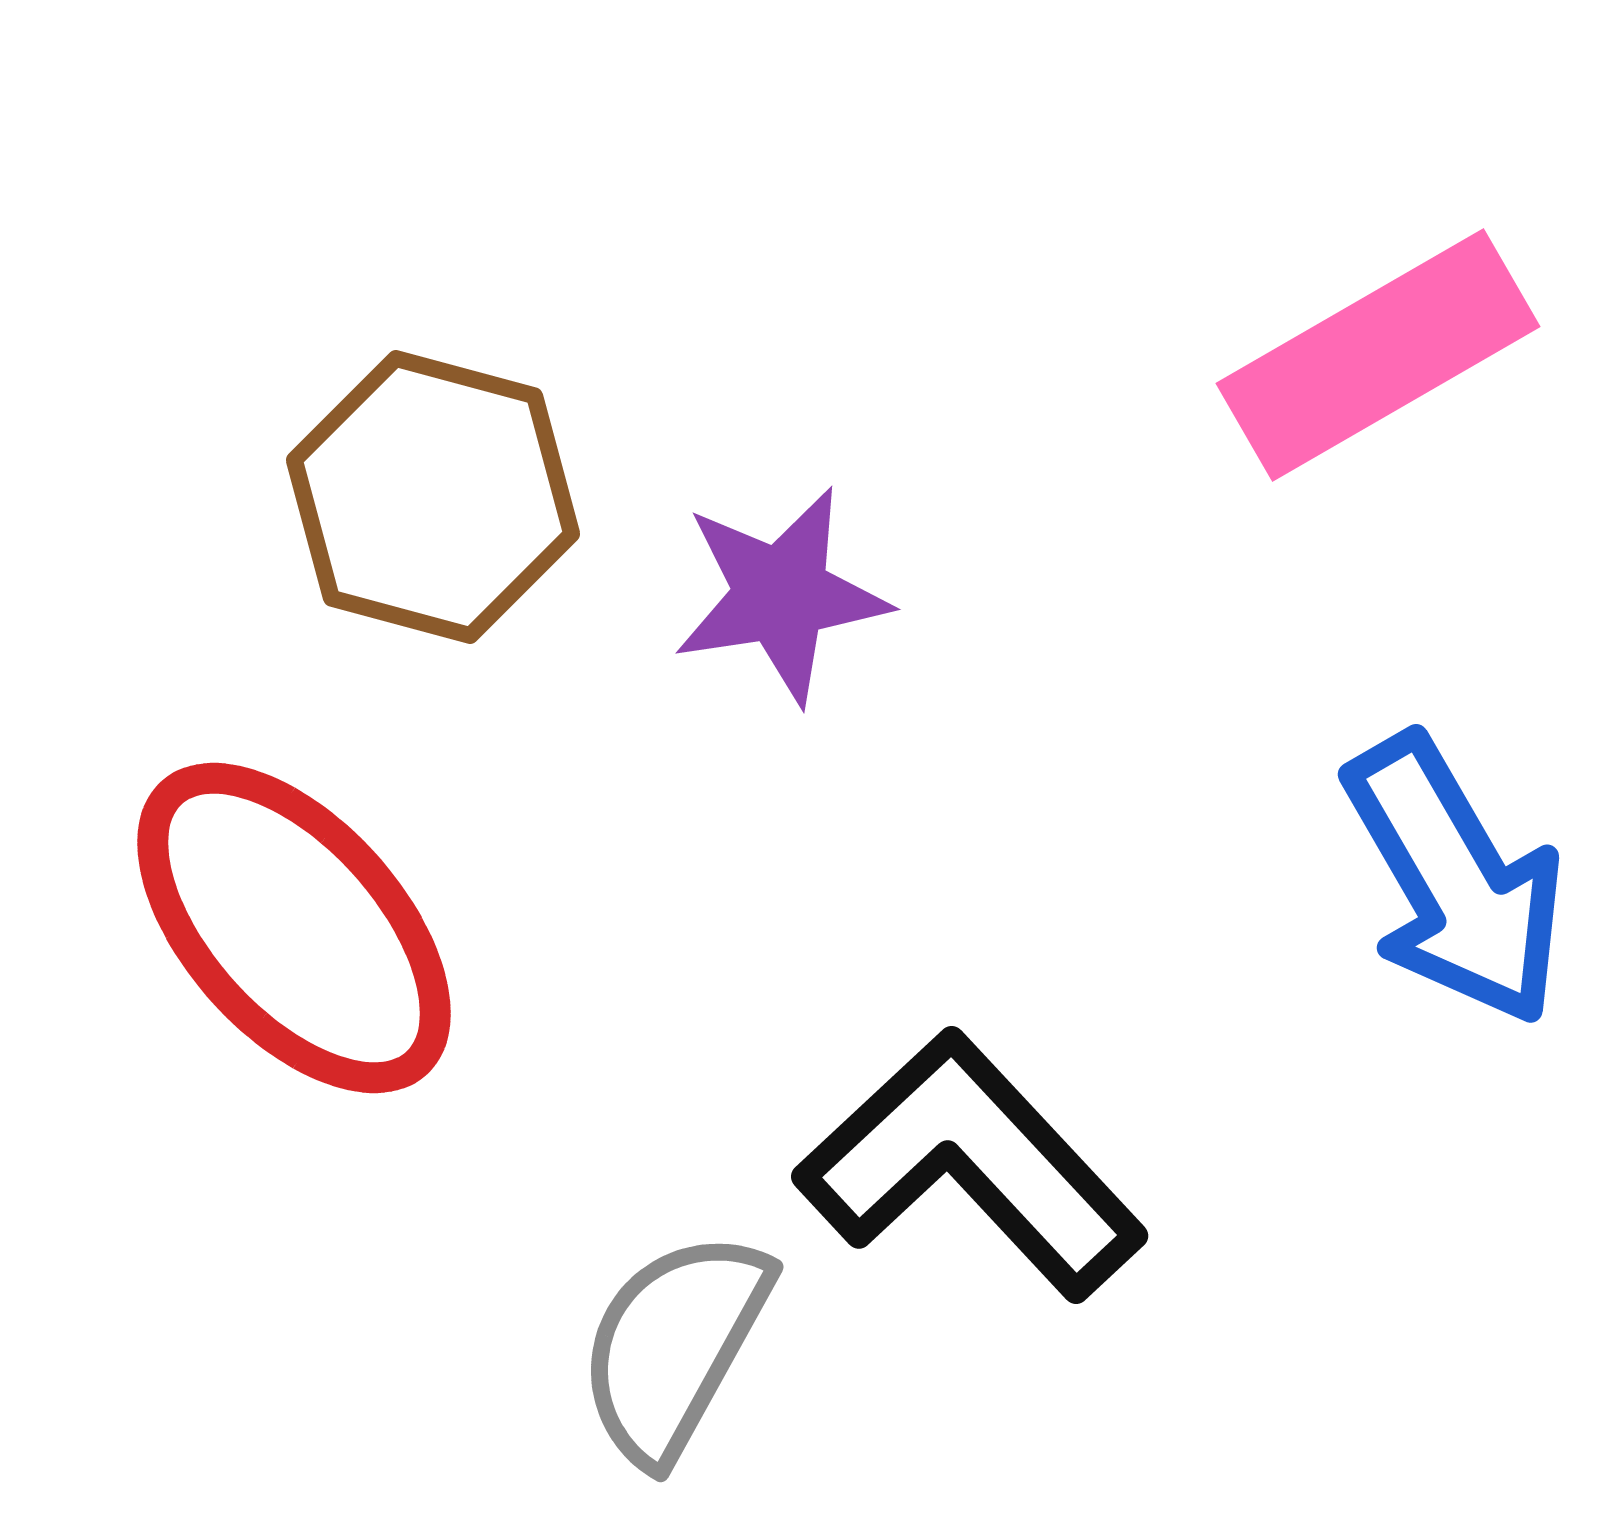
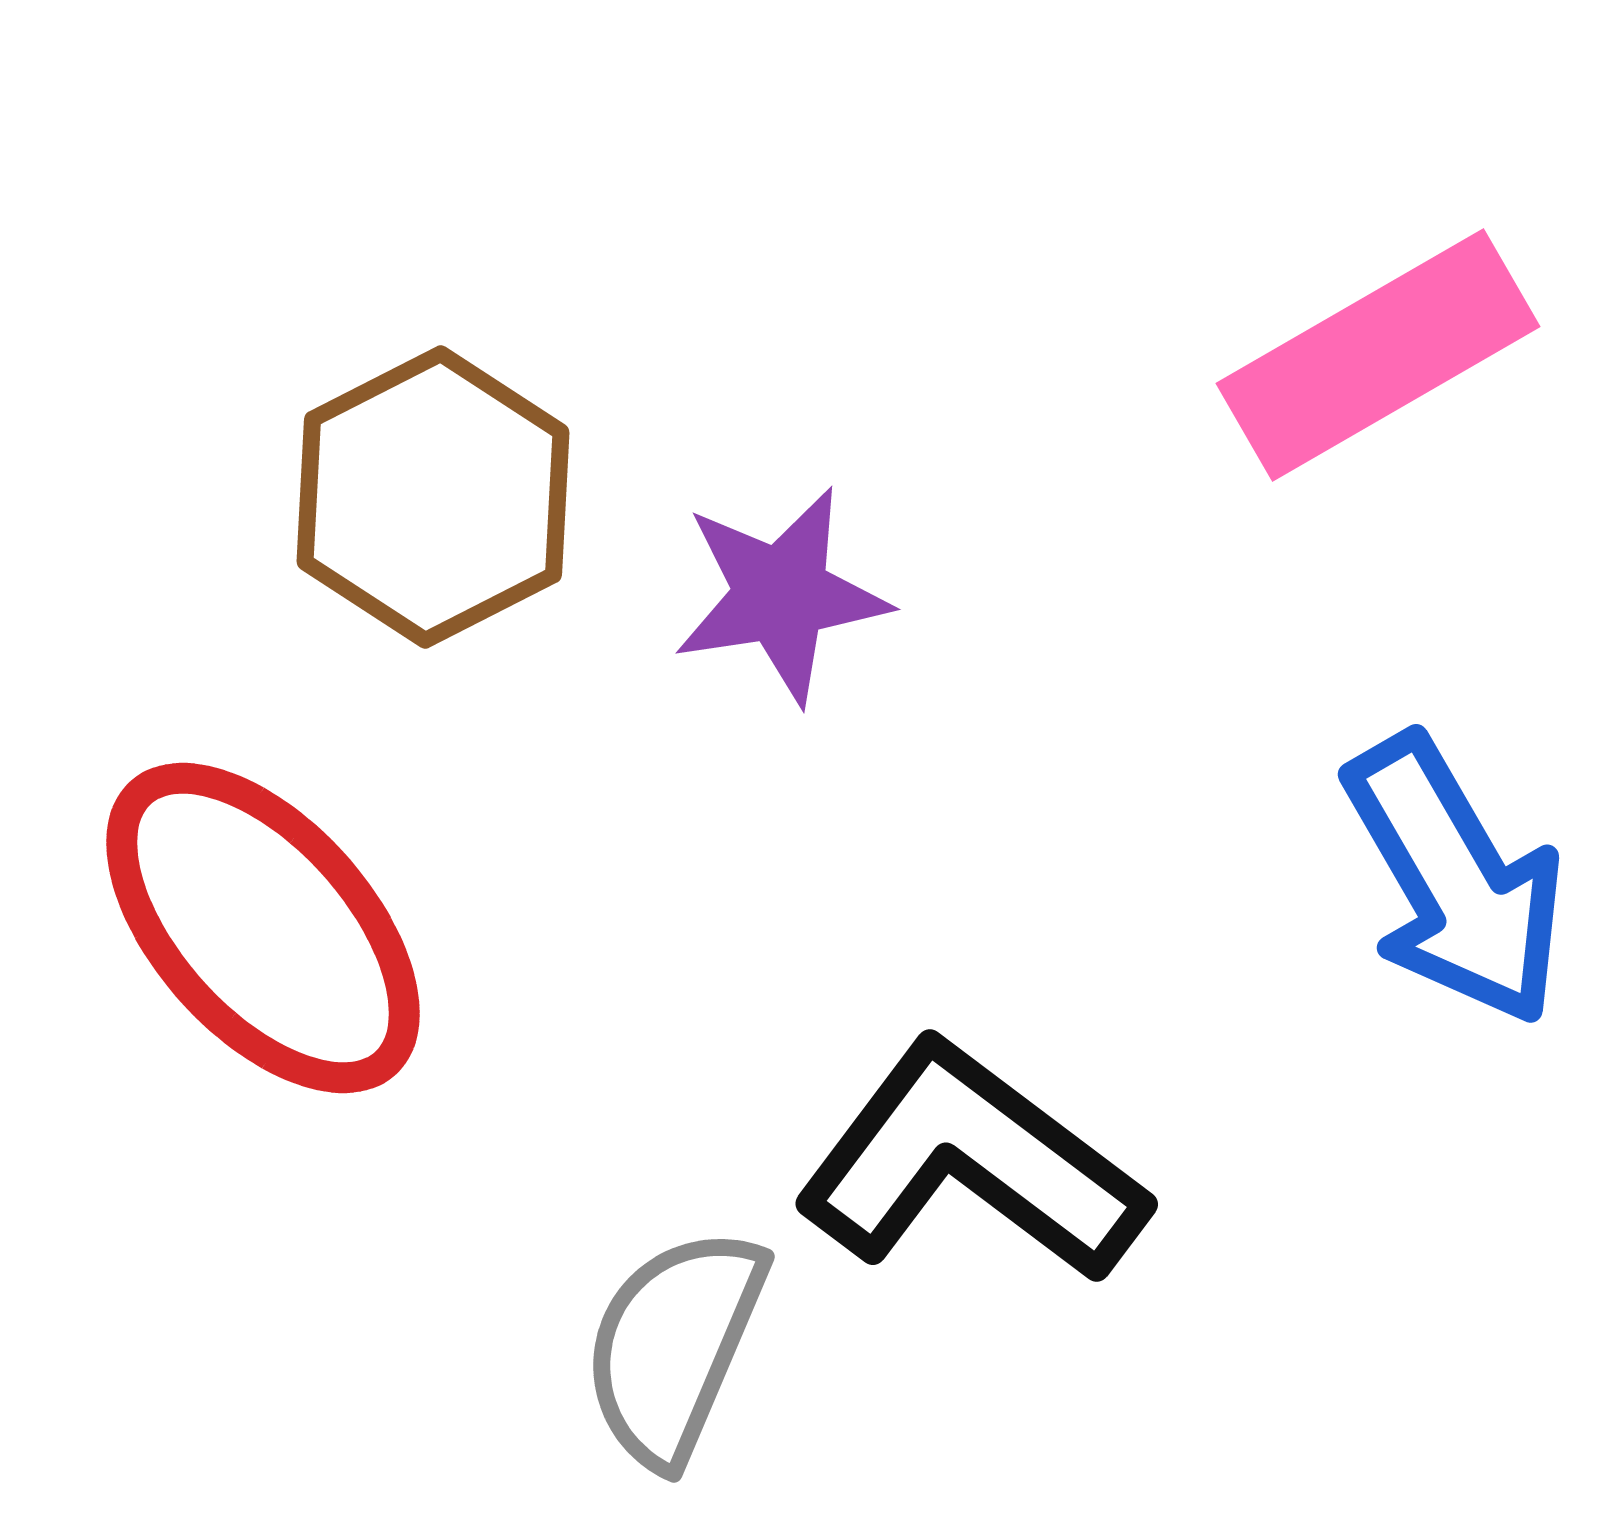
brown hexagon: rotated 18 degrees clockwise
red ellipse: moved 31 px left
black L-shape: moved 2 px up; rotated 10 degrees counterclockwise
gray semicircle: rotated 6 degrees counterclockwise
